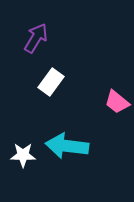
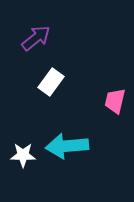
purple arrow: rotated 20 degrees clockwise
pink trapezoid: moved 2 px left, 1 px up; rotated 64 degrees clockwise
cyan arrow: rotated 12 degrees counterclockwise
